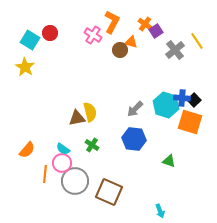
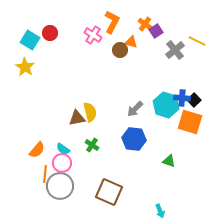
yellow line: rotated 30 degrees counterclockwise
orange semicircle: moved 10 px right
gray circle: moved 15 px left, 5 px down
